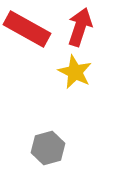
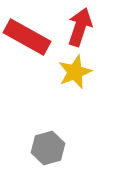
red rectangle: moved 8 px down
yellow star: rotated 24 degrees clockwise
